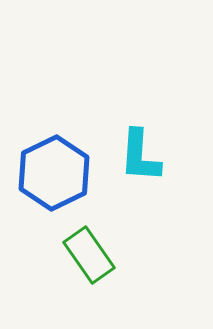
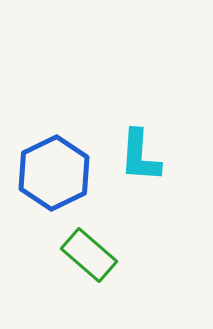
green rectangle: rotated 14 degrees counterclockwise
